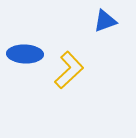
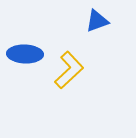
blue triangle: moved 8 px left
